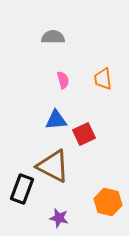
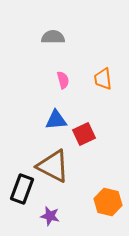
purple star: moved 9 px left, 2 px up
